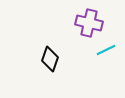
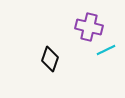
purple cross: moved 4 px down
